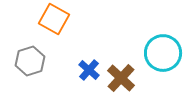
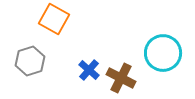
brown cross: rotated 16 degrees counterclockwise
